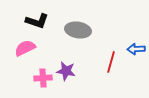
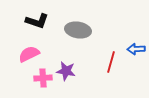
pink semicircle: moved 4 px right, 6 px down
